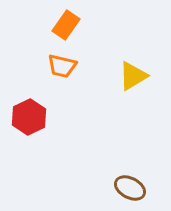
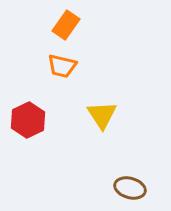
yellow triangle: moved 31 px left, 39 px down; rotated 32 degrees counterclockwise
red hexagon: moved 1 px left, 3 px down
brown ellipse: rotated 12 degrees counterclockwise
